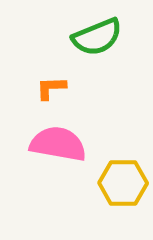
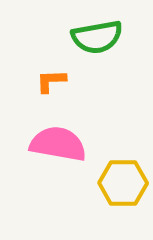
green semicircle: rotated 12 degrees clockwise
orange L-shape: moved 7 px up
